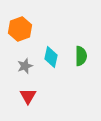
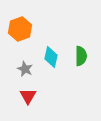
gray star: moved 3 px down; rotated 28 degrees counterclockwise
